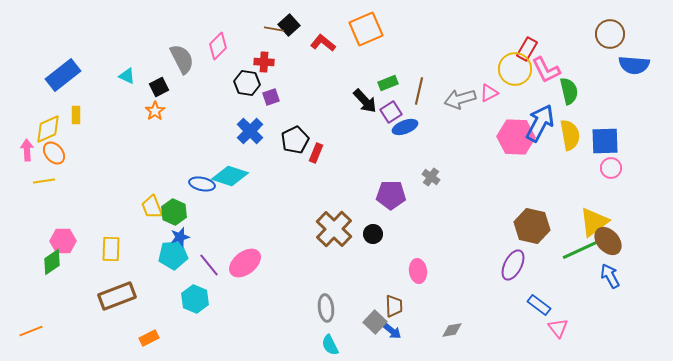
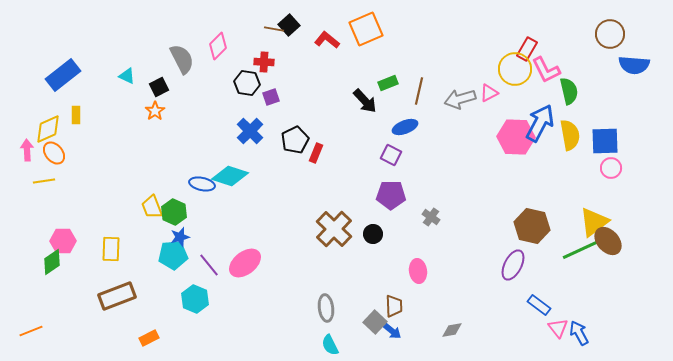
red L-shape at (323, 43): moved 4 px right, 3 px up
purple square at (391, 112): moved 43 px down; rotated 30 degrees counterclockwise
gray cross at (431, 177): moved 40 px down
blue arrow at (610, 276): moved 31 px left, 57 px down
